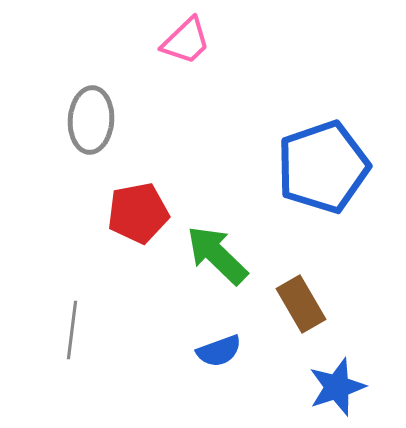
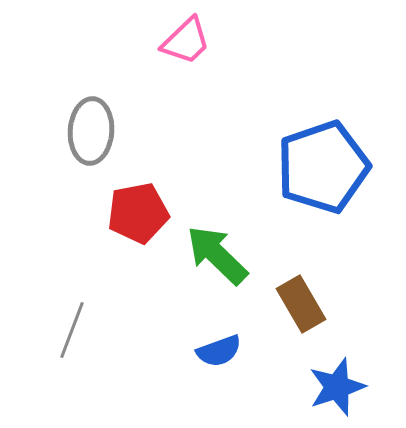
gray ellipse: moved 11 px down
gray line: rotated 14 degrees clockwise
